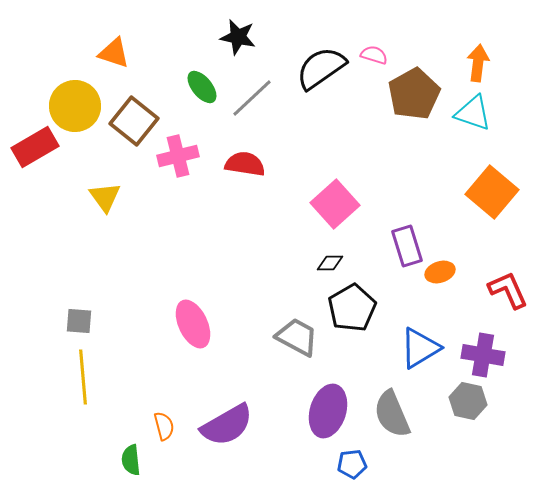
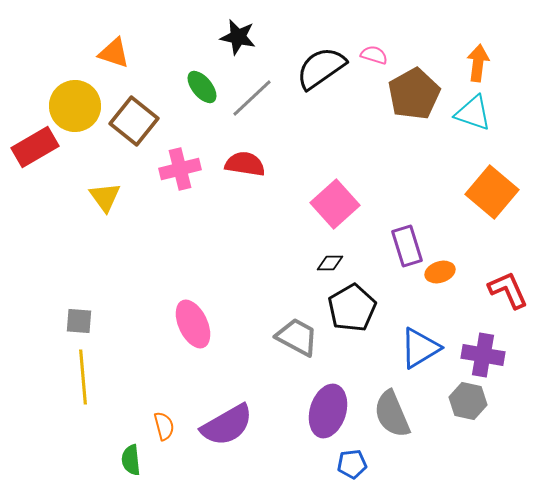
pink cross: moved 2 px right, 13 px down
